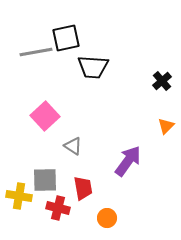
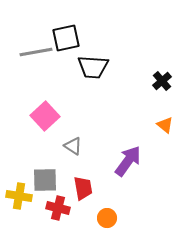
orange triangle: moved 1 px left, 1 px up; rotated 36 degrees counterclockwise
